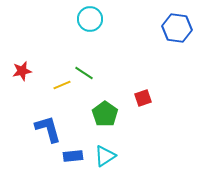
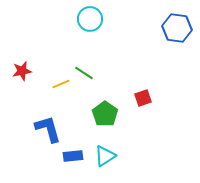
yellow line: moved 1 px left, 1 px up
